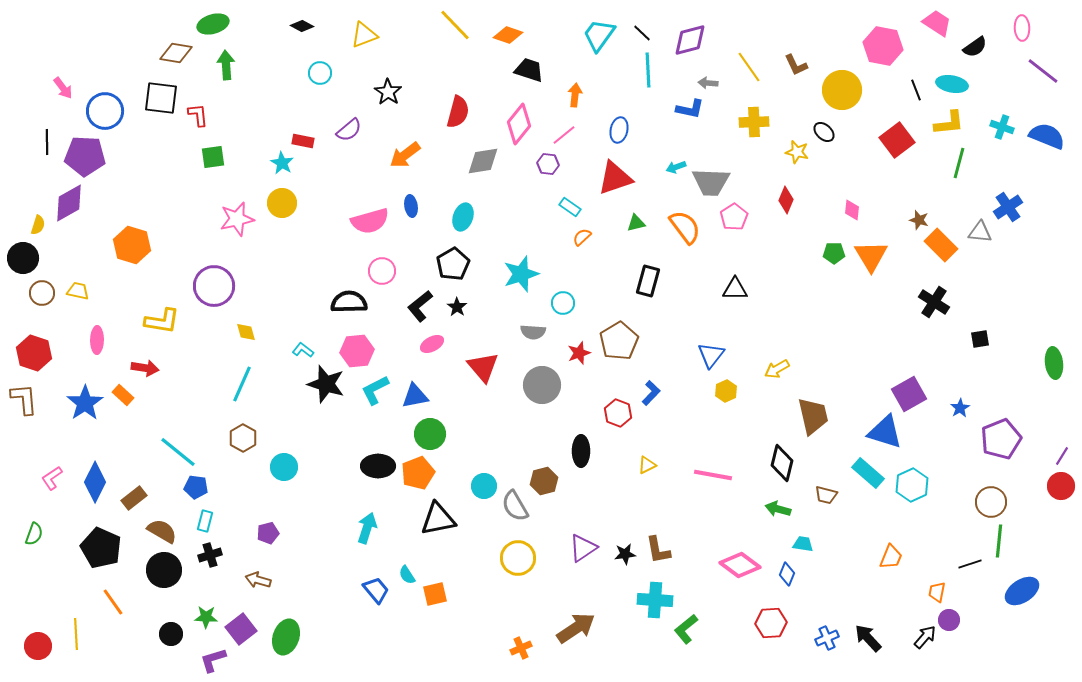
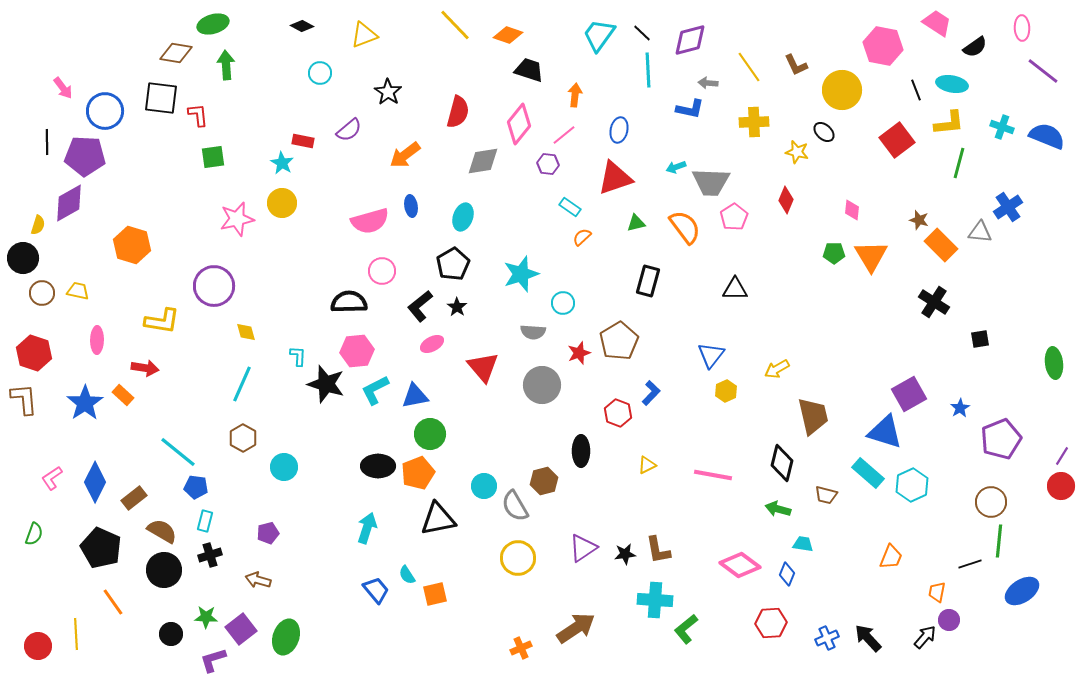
cyan L-shape at (303, 350): moved 5 px left, 6 px down; rotated 55 degrees clockwise
